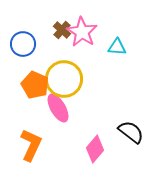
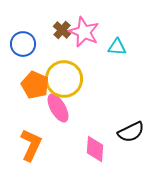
pink star: moved 2 px right; rotated 8 degrees counterclockwise
black semicircle: rotated 116 degrees clockwise
pink diamond: rotated 36 degrees counterclockwise
